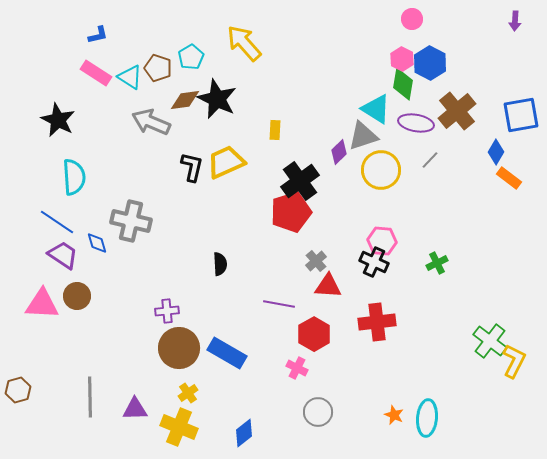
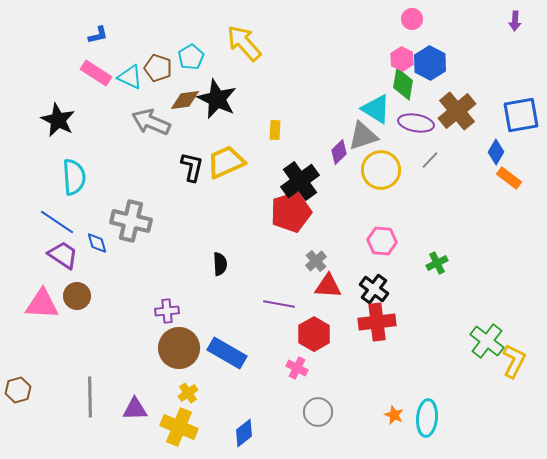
cyan triangle at (130, 77): rotated 8 degrees counterclockwise
black cross at (374, 262): moved 27 px down; rotated 12 degrees clockwise
green cross at (490, 341): moved 3 px left
